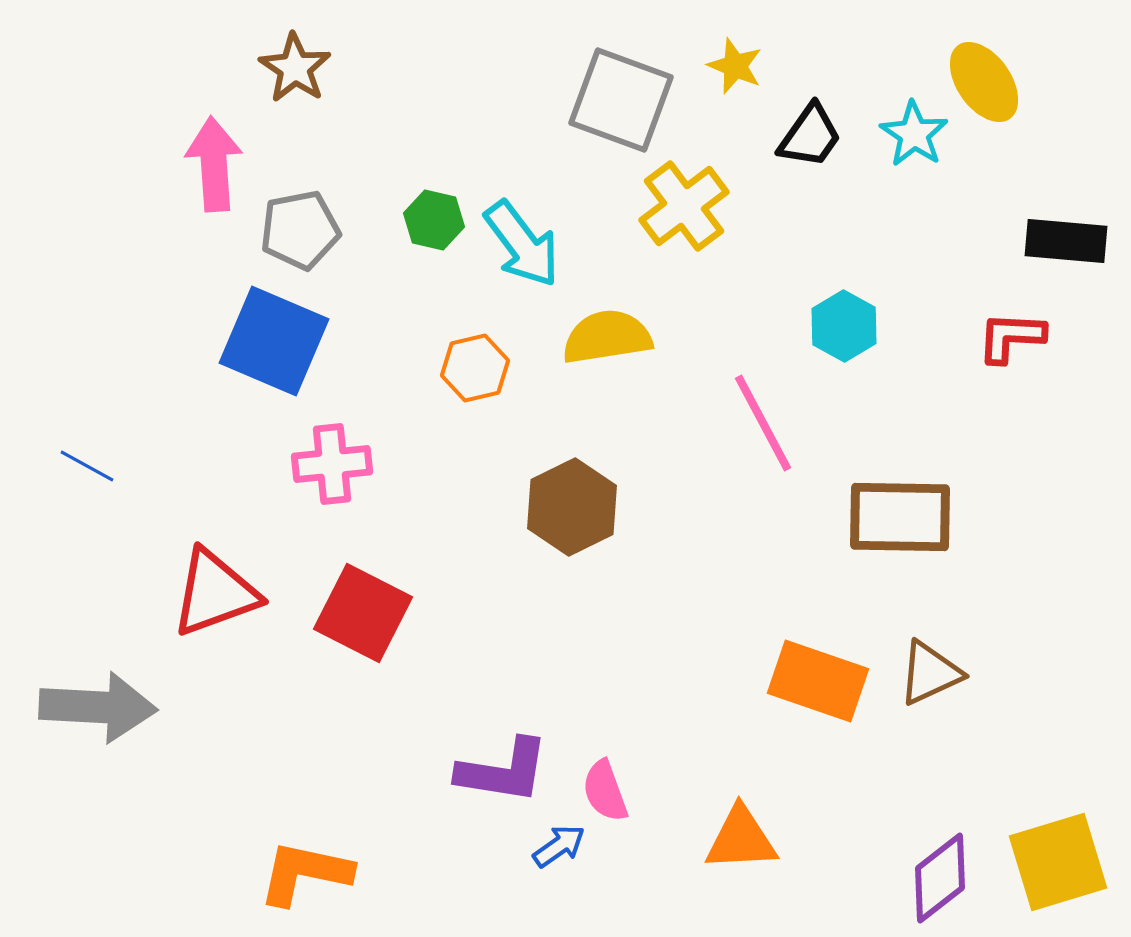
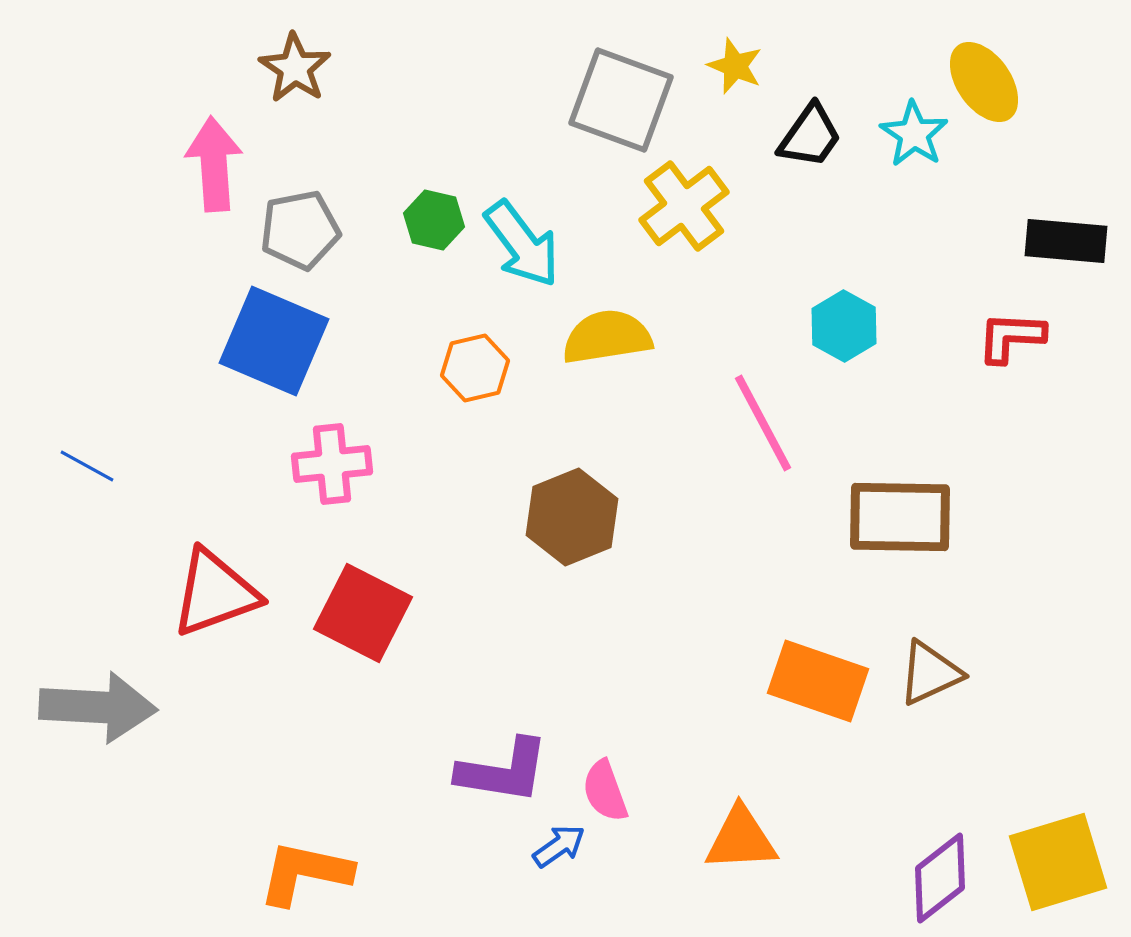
brown hexagon: moved 10 px down; rotated 4 degrees clockwise
